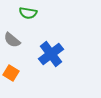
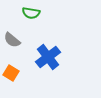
green semicircle: moved 3 px right
blue cross: moved 3 px left, 3 px down
